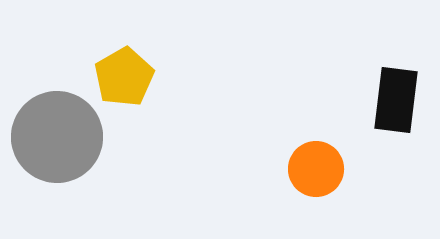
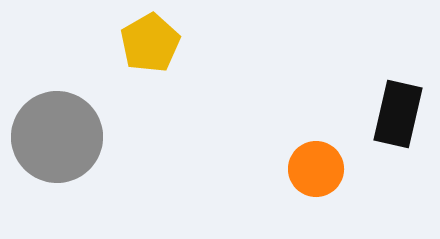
yellow pentagon: moved 26 px right, 34 px up
black rectangle: moved 2 px right, 14 px down; rotated 6 degrees clockwise
